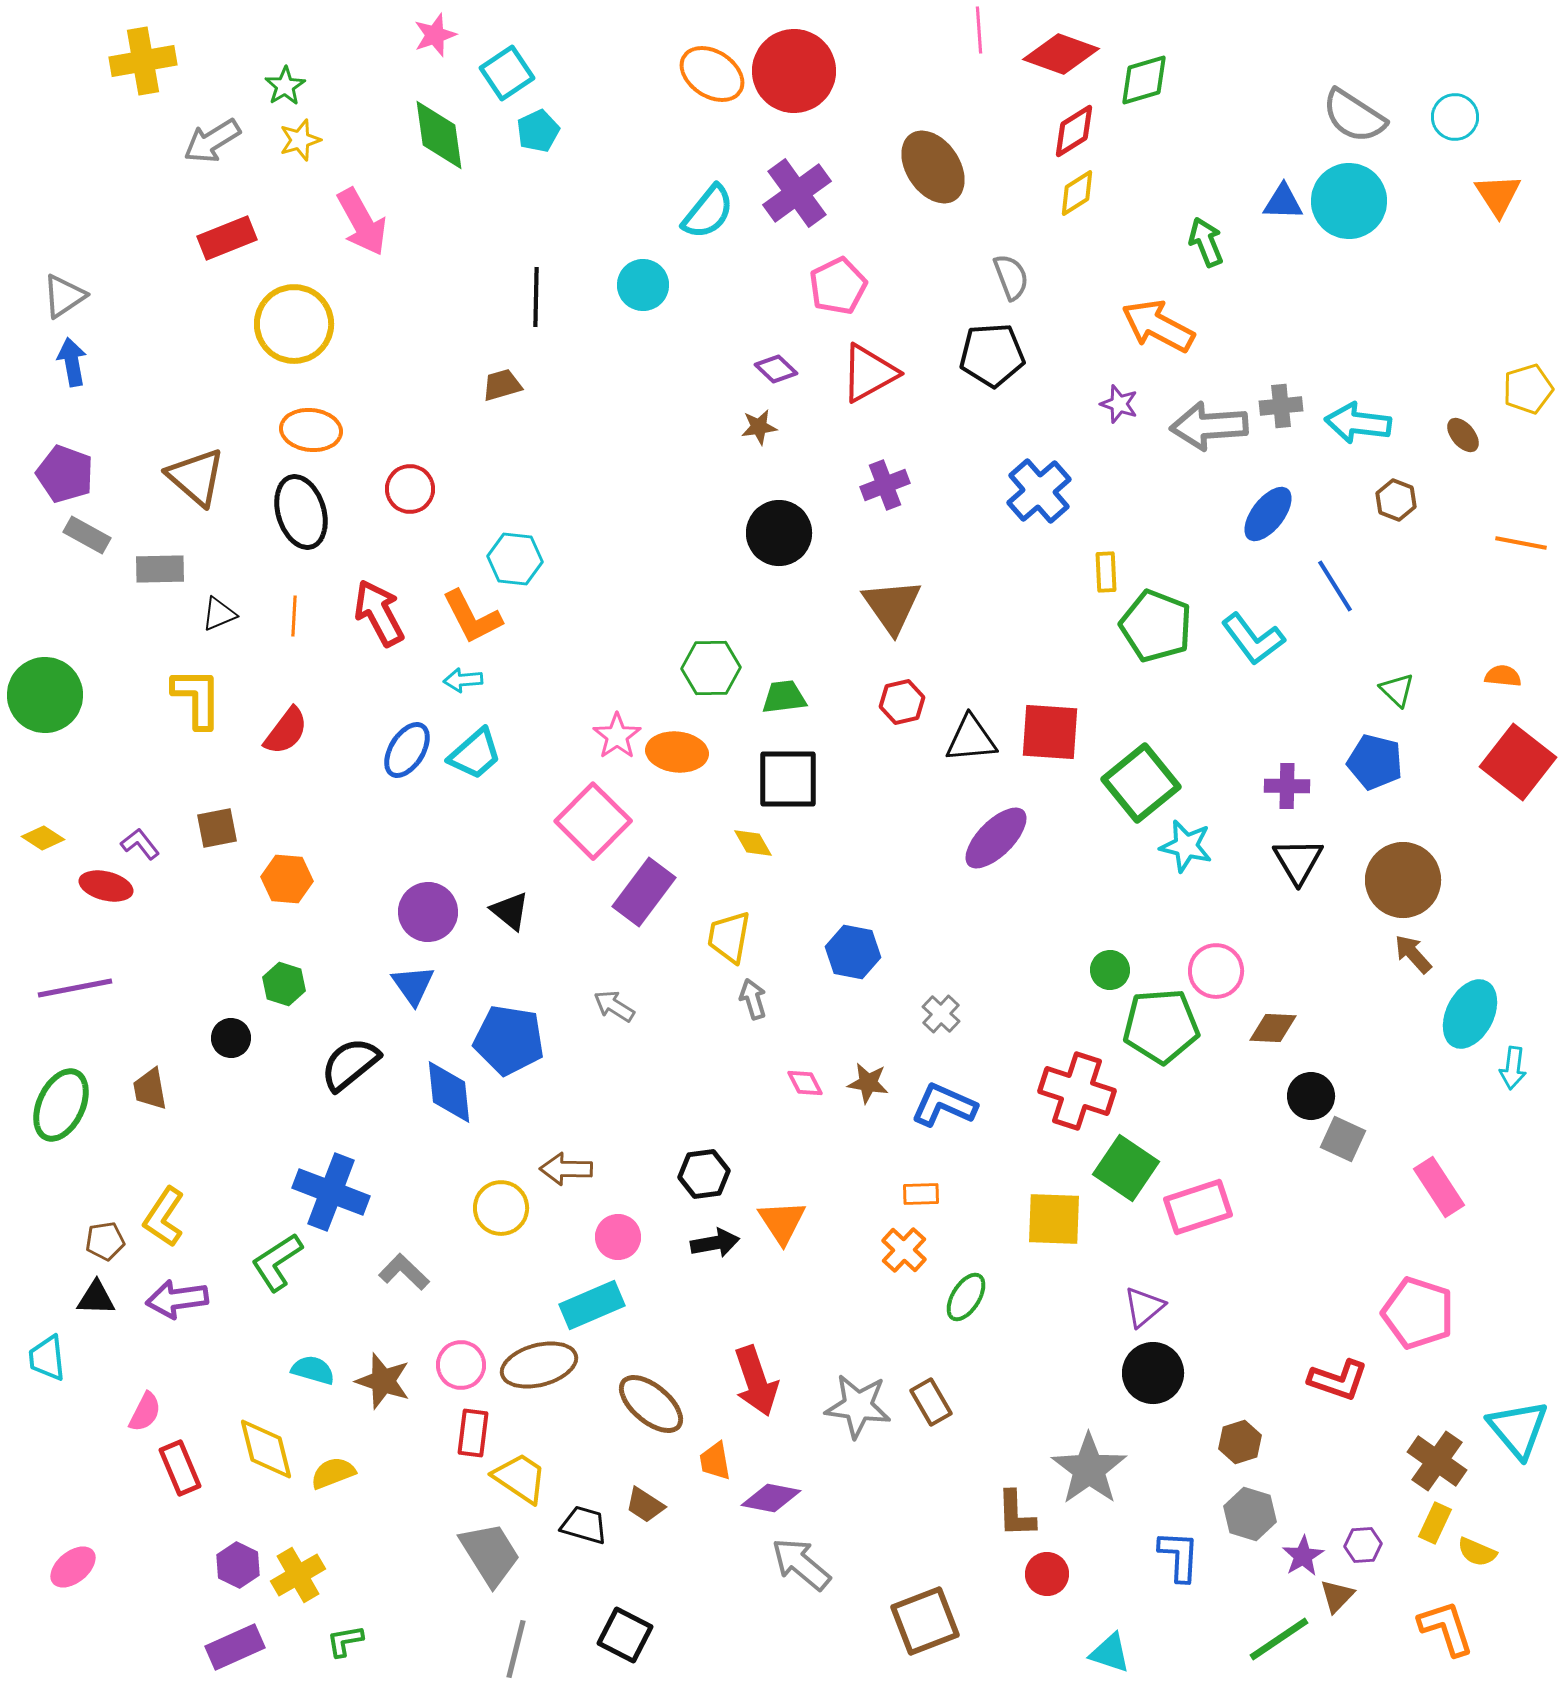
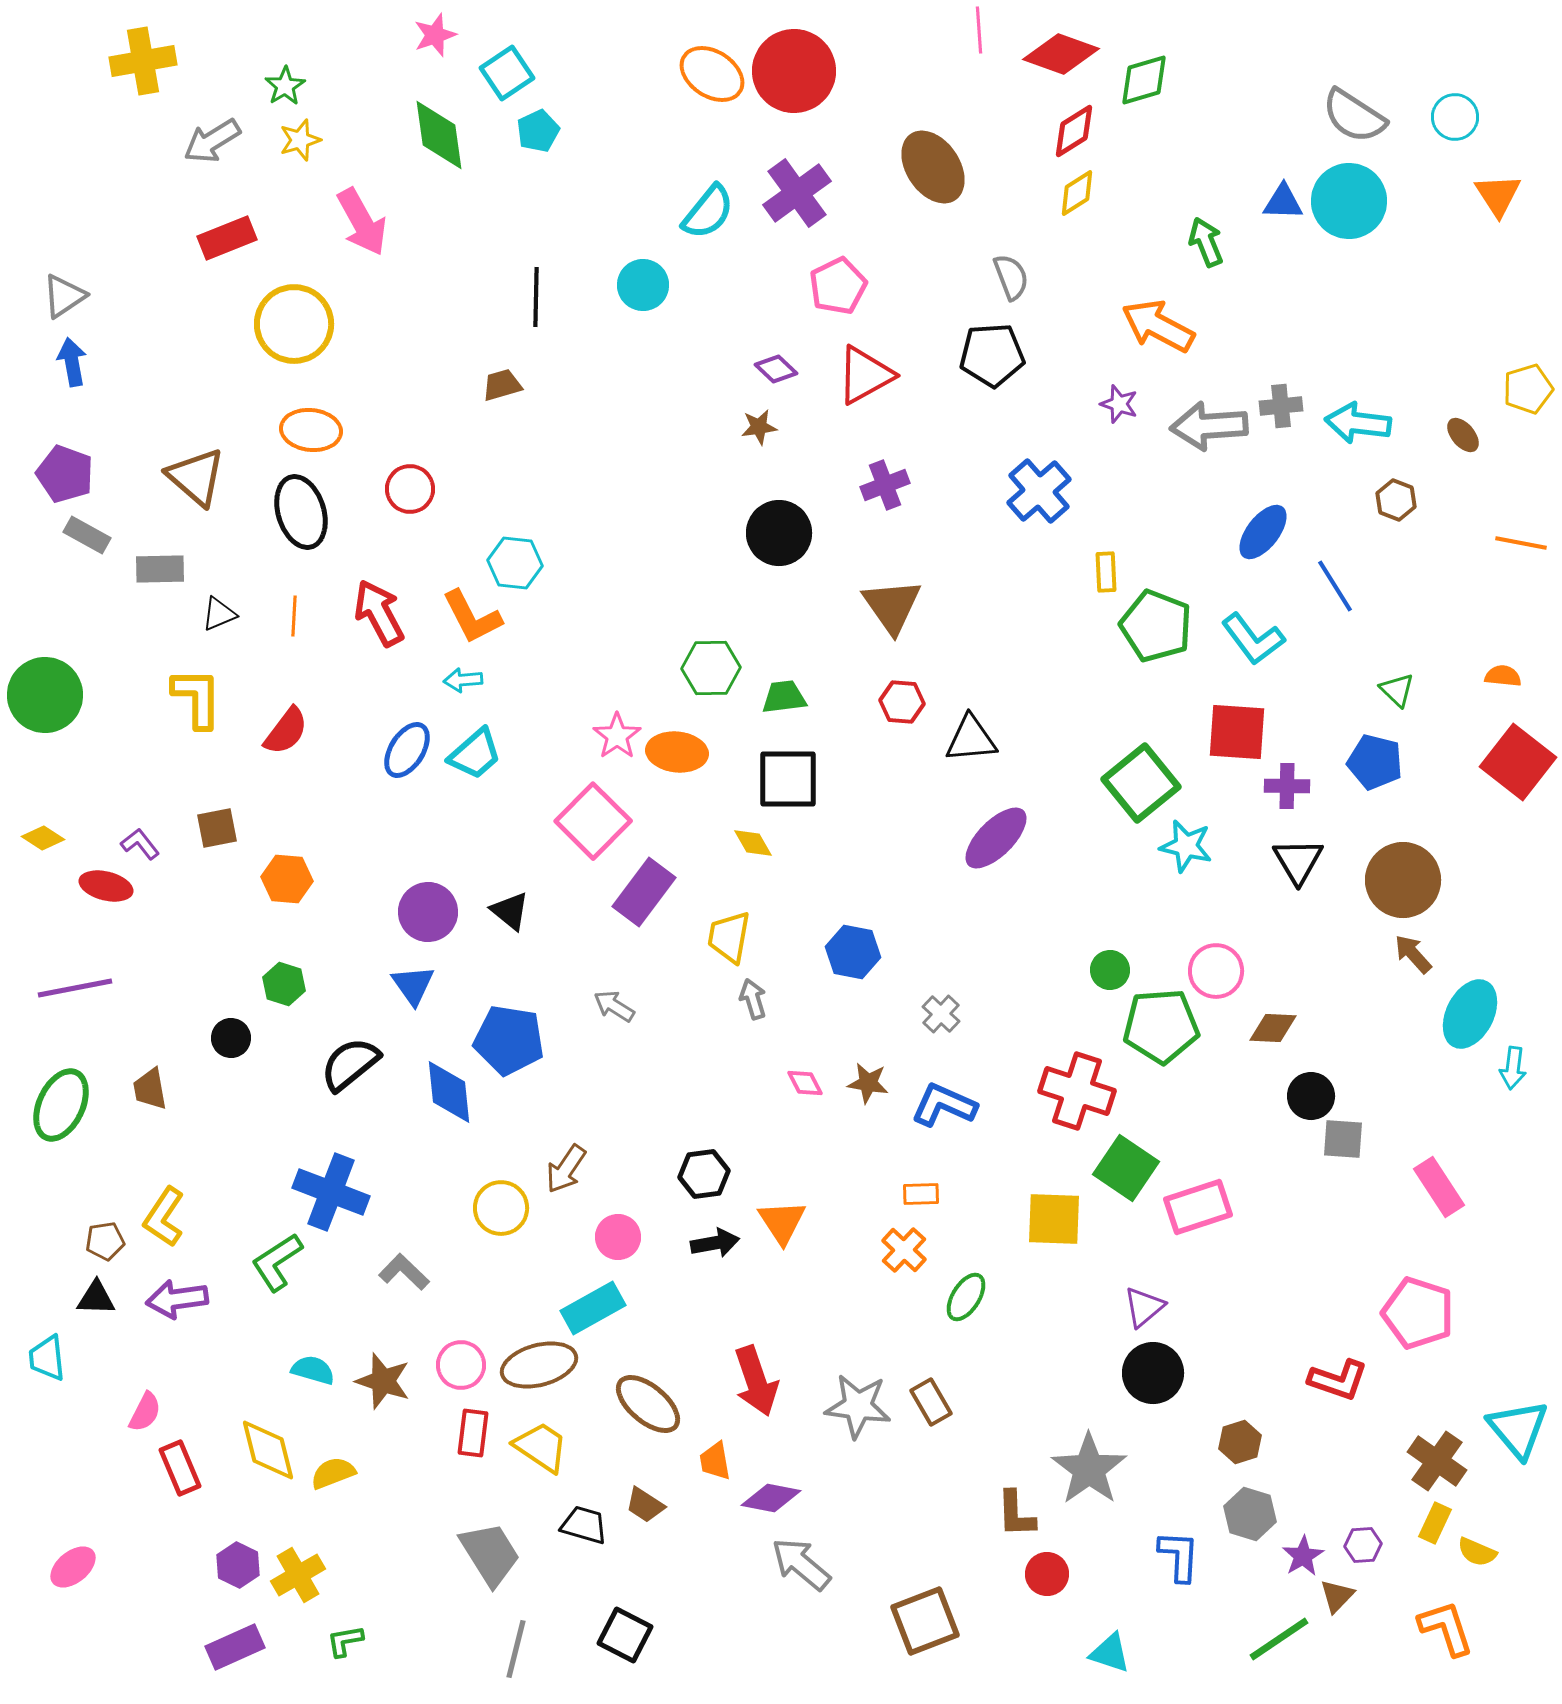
red triangle at (869, 373): moved 4 px left, 2 px down
blue ellipse at (1268, 514): moved 5 px left, 18 px down
cyan hexagon at (515, 559): moved 4 px down
red hexagon at (902, 702): rotated 18 degrees clockwise
red square at (1050, 732): moved 187 px right
gray square at (1343, 1139): rotated 21 degrees counterclockwise
brown arrow at (566, 1169): rotated 57 degrees counterclockwise
cyan rectangle at (592, 1305): moved 1 px right, 3 px down; rotated 6 degrees counterclockwise
brown ellipse at (651, 1404): moved 3 px left
yellow diamond at (266, 1449): moved 2 px right, 1 px down
yellow trapezoid at (520, 1478): moved 21 px right, 31 px up
